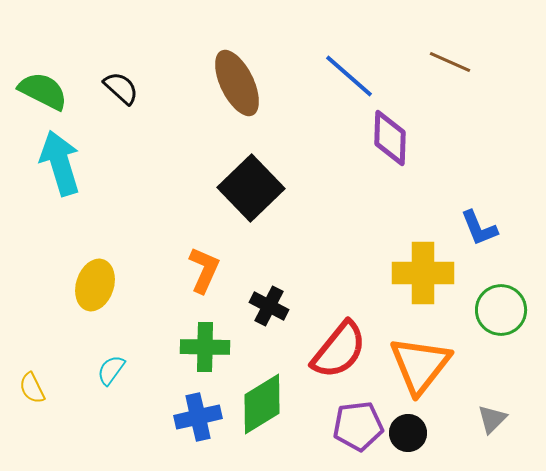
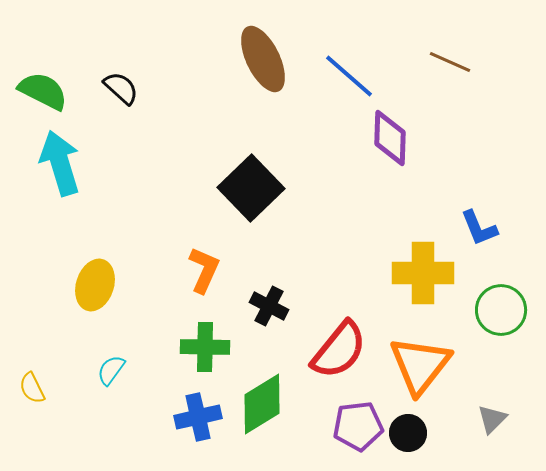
brown ellipse: moved 26 px right, 24 px up
